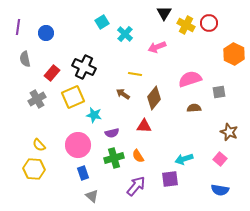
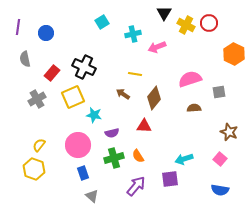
cyan cross: moved 8 px right; rotated 35 degrees clockwise
yellow semicircle: rotated 80 degrees clockwise
yellow hexagon: rotated 15 degrees clockwise
